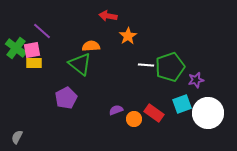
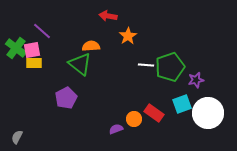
purple semicircle: moved 19 px down
